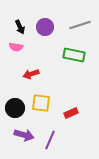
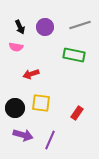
red rectangle: moved 6 px right; rotated 32 degrees counterclockwise
purple arrow: moved 1 px left
